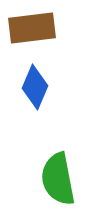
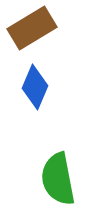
brown rectangle: rotated 24 degrees counterclockwise
